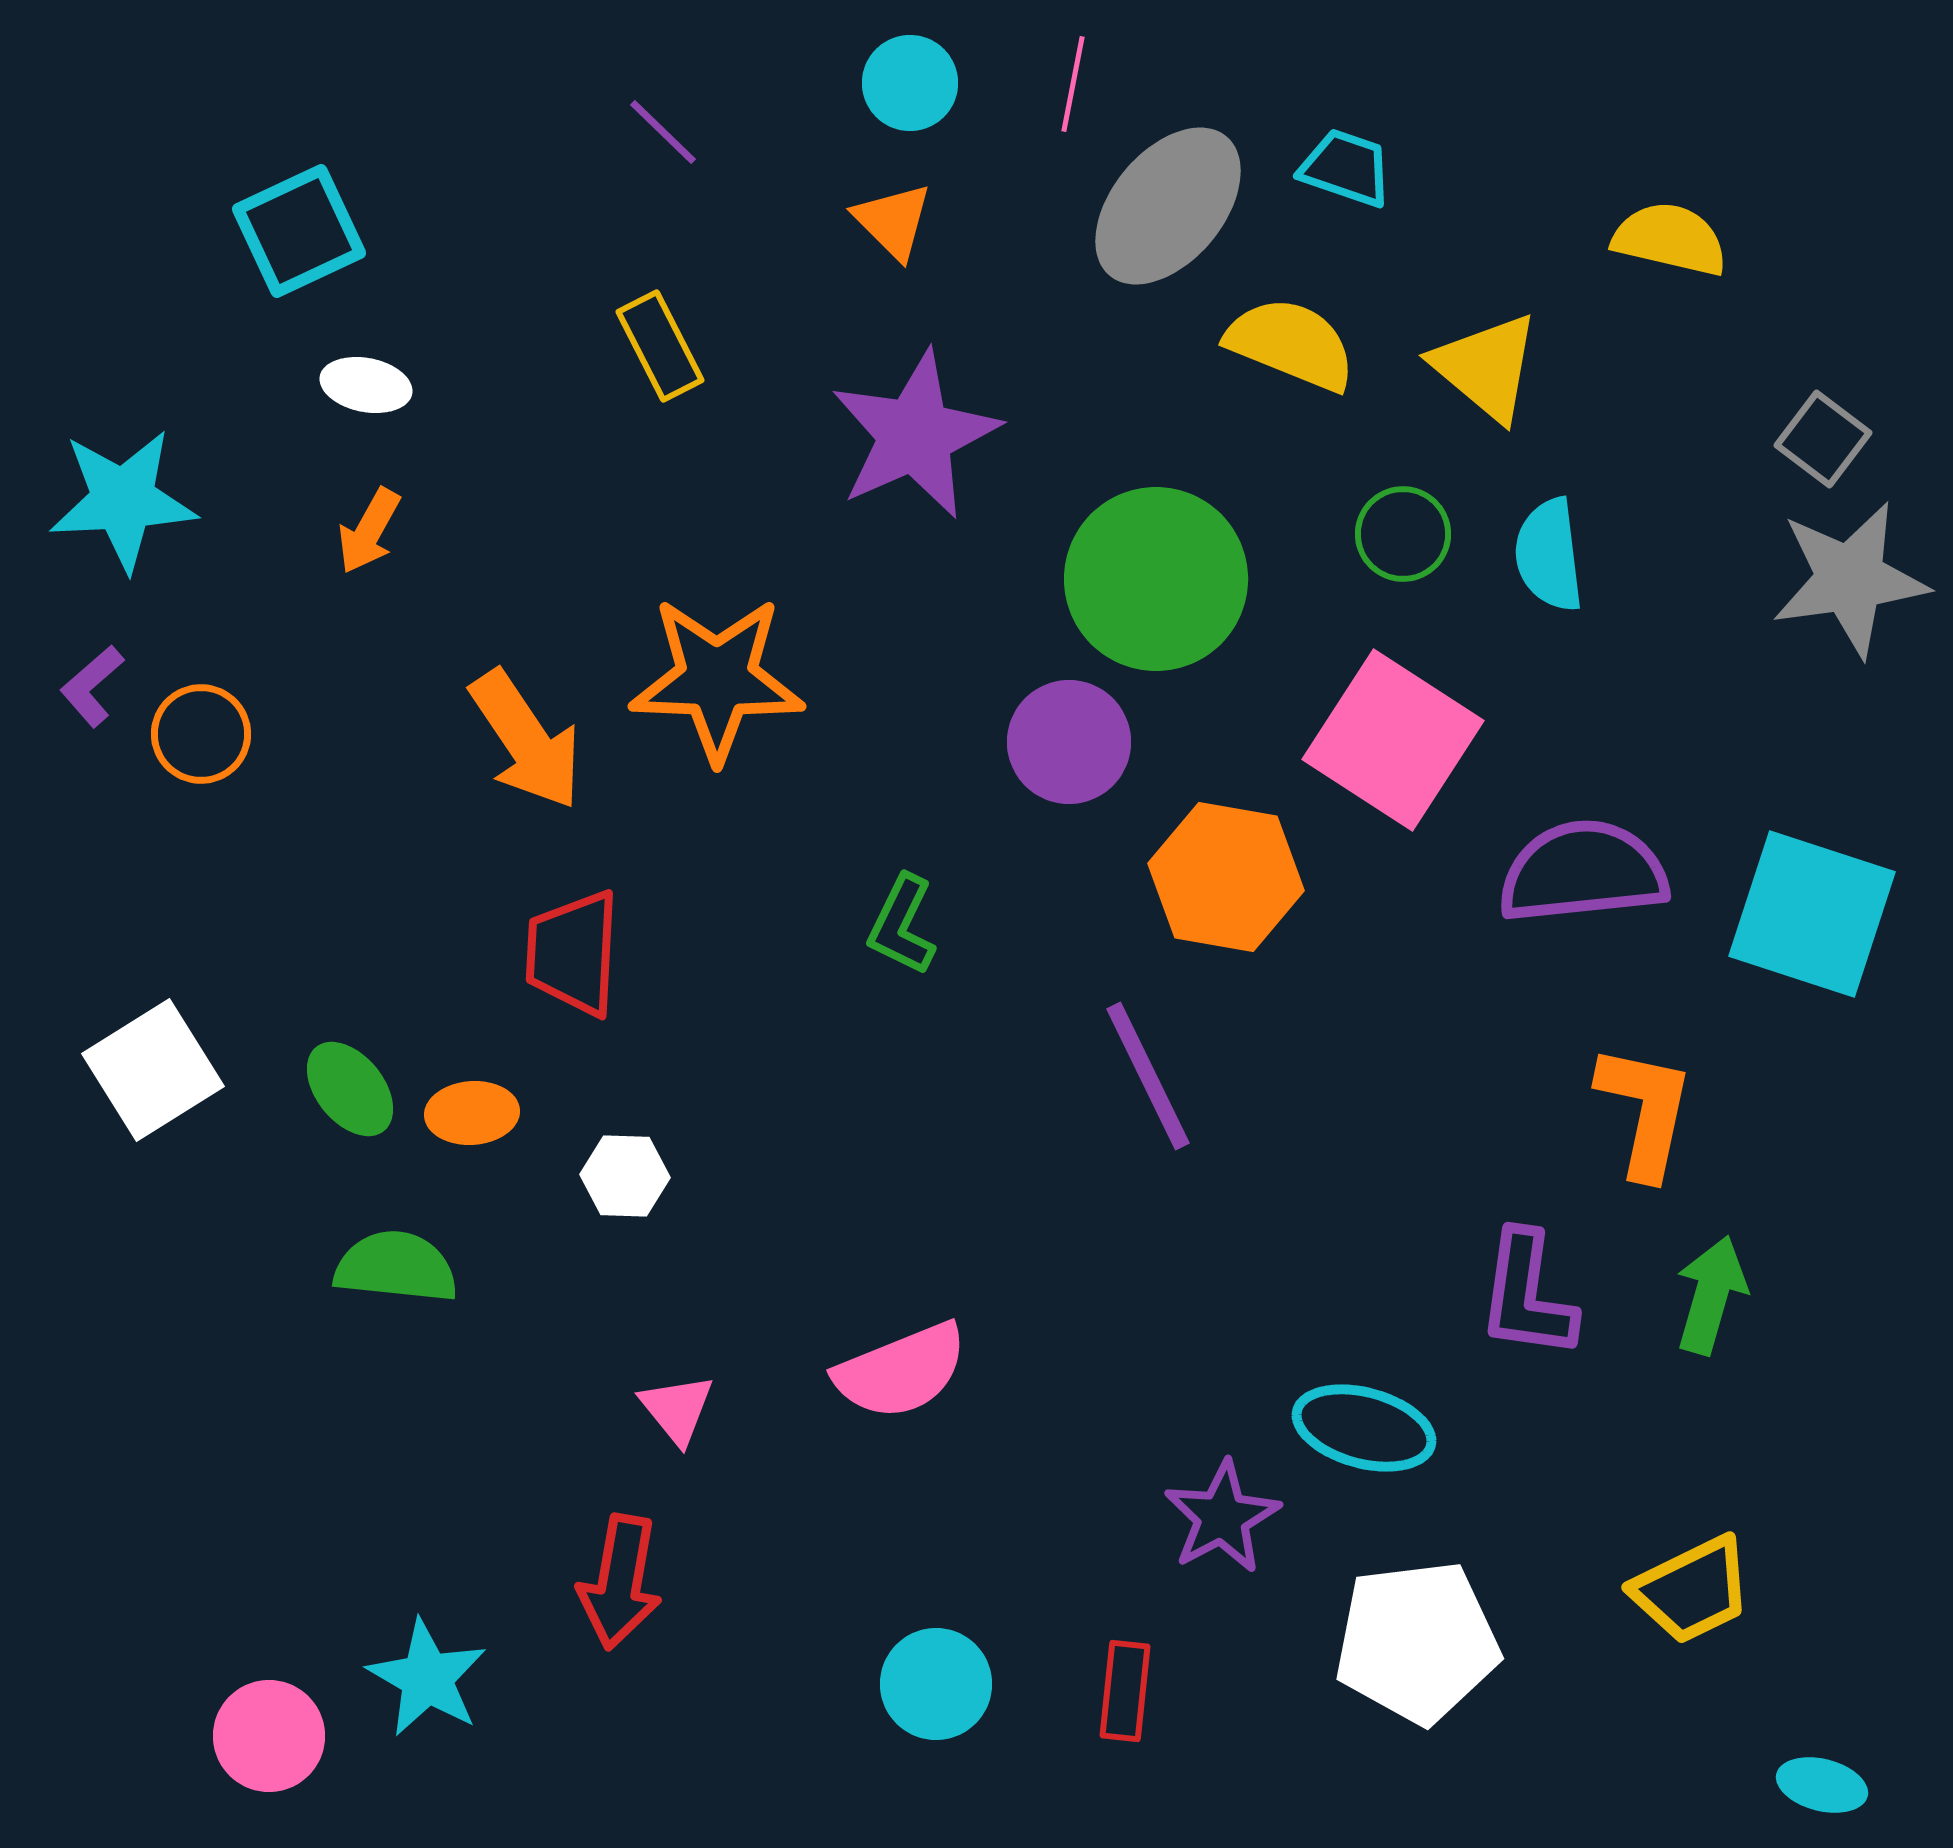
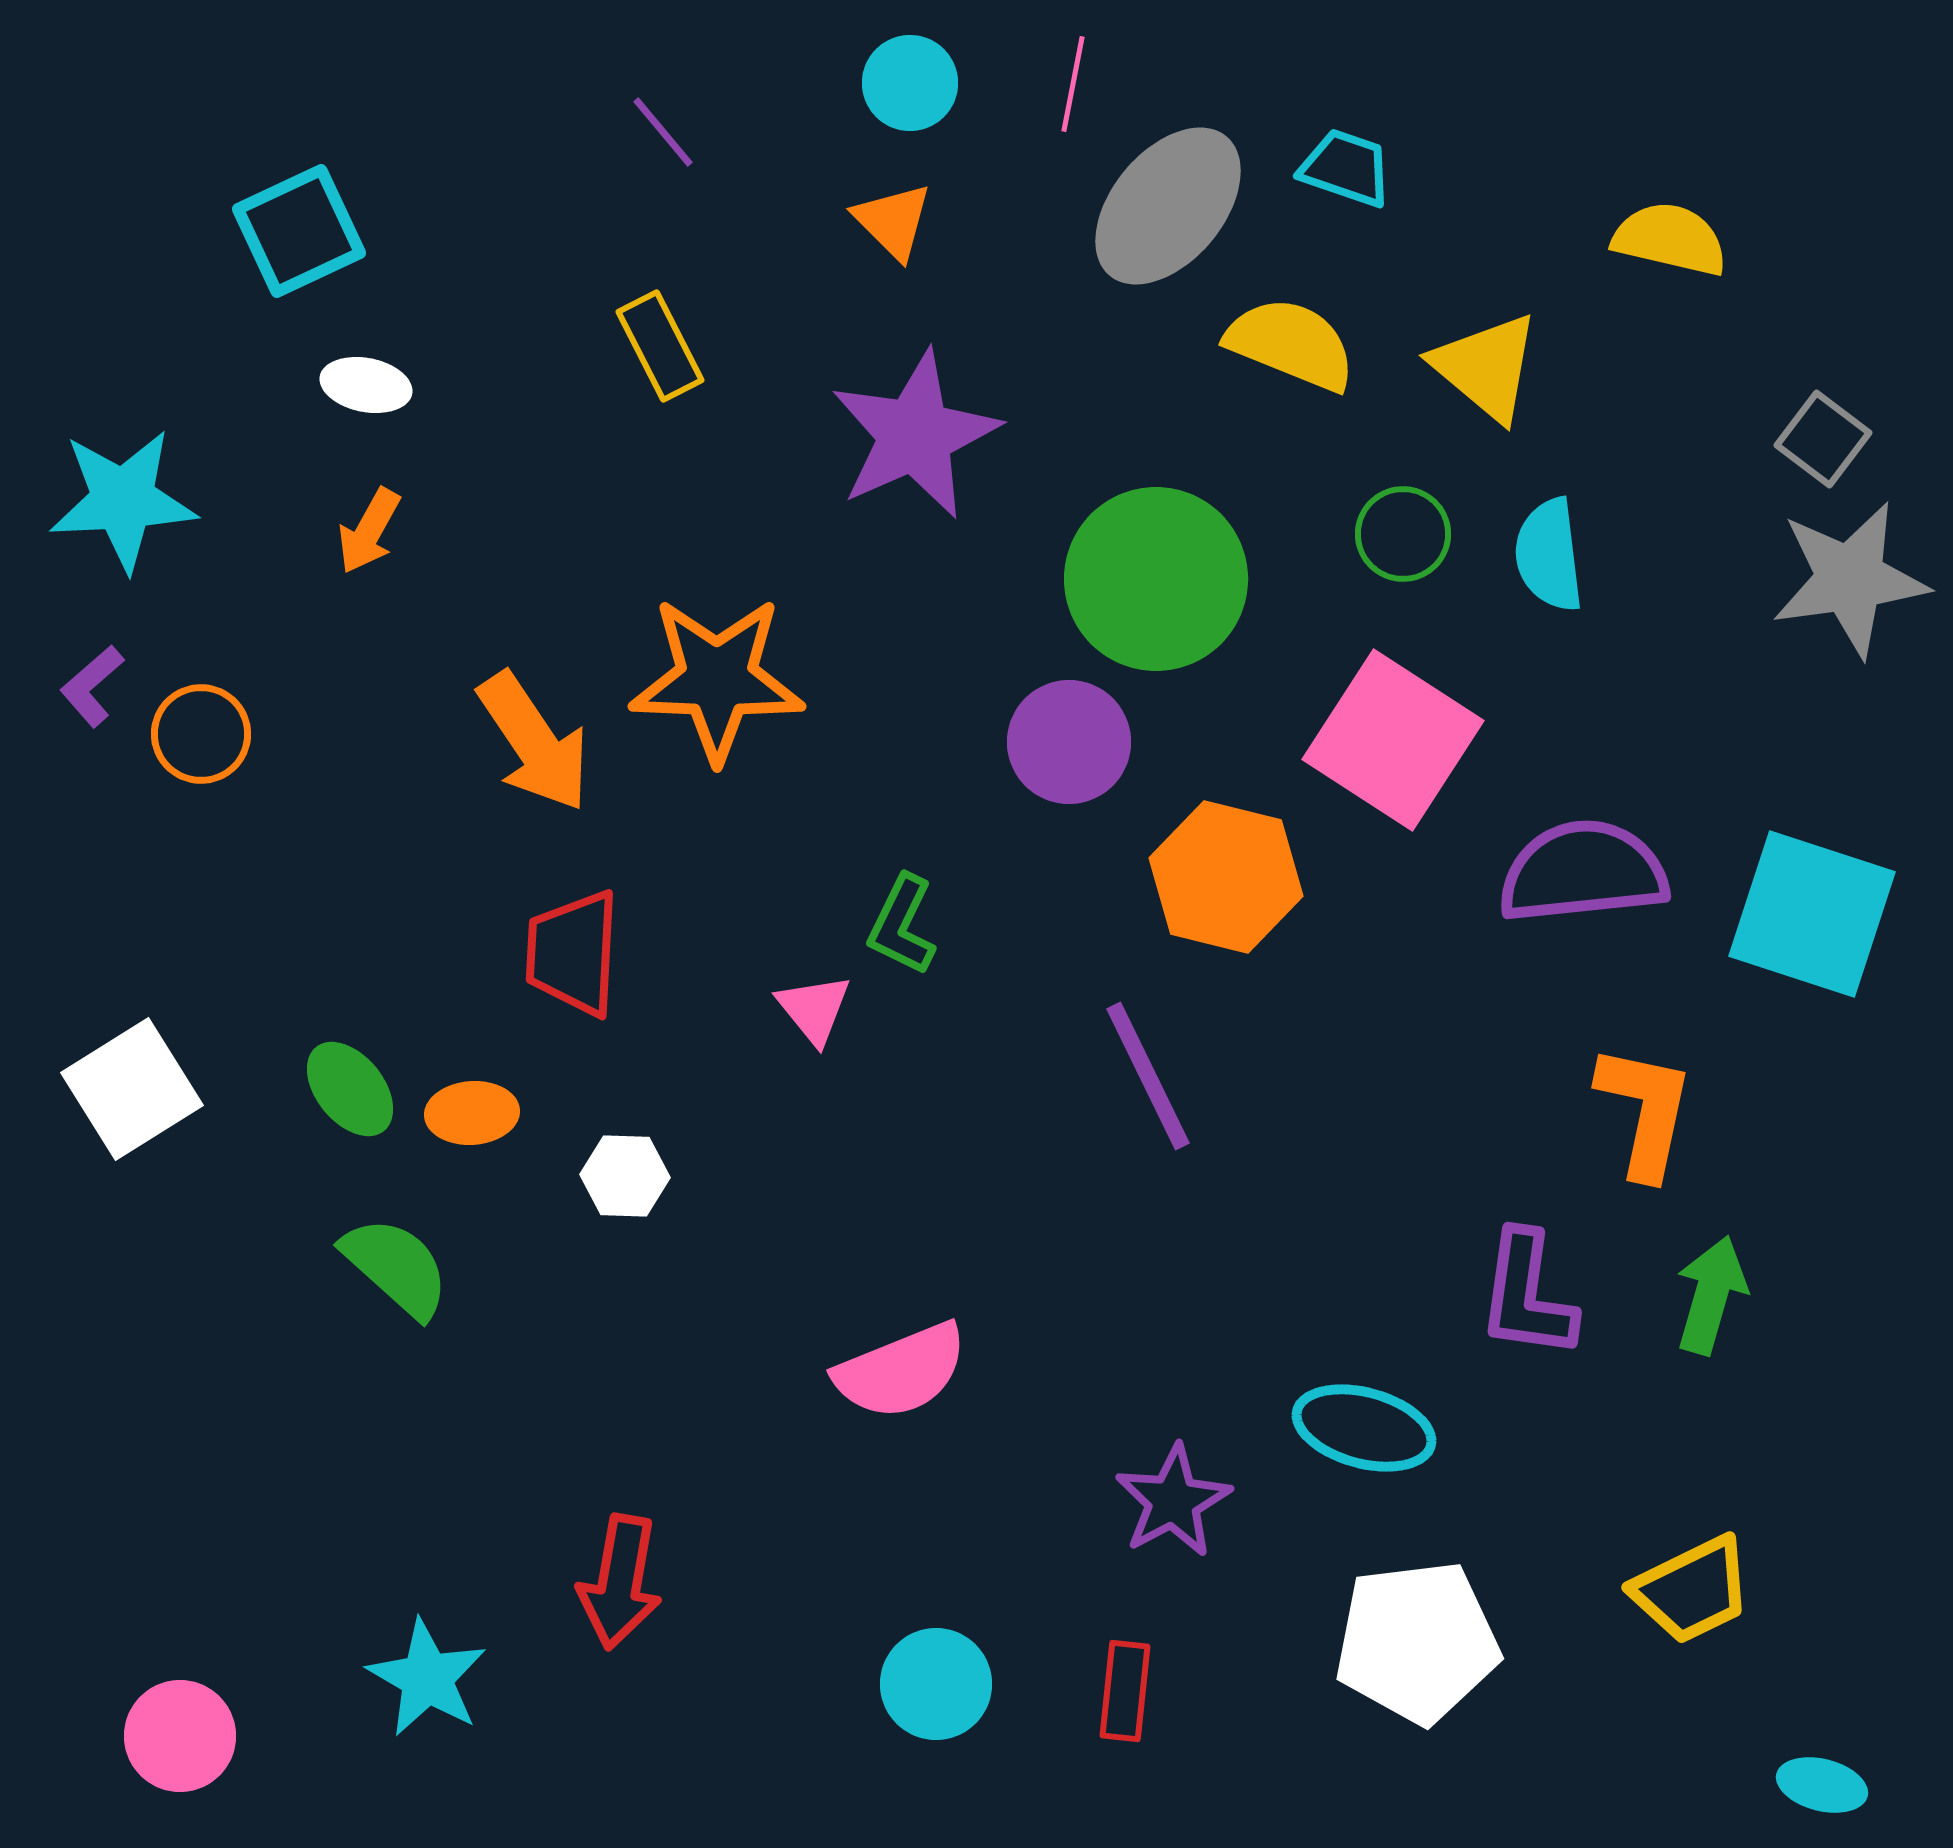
purple line at (663, 132): rotated 6 degrees clockwise
orange arrow at (526, 740): moved 8 px right, 2 px down
orange hexagon at (1226, 877): rotated 4 degrees clockwise
white square at (153, 1070): moved 21 px left, 19 px down
green semicircle at (396, 1267): rotated 36 degrees clockwise
pink triangle at (677, 1409): moved 137 px right, 400 px up
purple star at (1222, 1517): moved 49 px left, 16 px up
pink circle at (269, 1736): moved 89 px left
